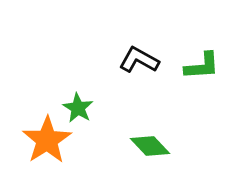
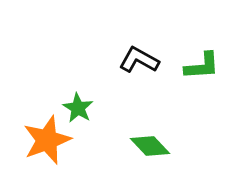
orange star: rotated 12 degrees clockwise
